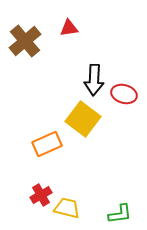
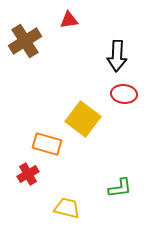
red triangle: moved 8 px up
brown cross: rotated 8 degrees clockwise
black arrow: moved 23 px right, 24 px up
red ellipse: rotated 10 degrees counterclockwise
orange rectangle: rotated 40 degrees clockwise
red cross: moved 13 px left, 21 px up
green L-shape: moved 26 px up
